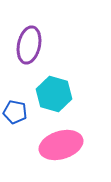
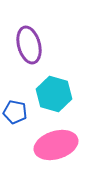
purple ellipse: rotated 27 degrees counterclockwise
pink ellipse: moved 5 px left
